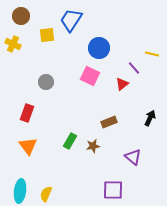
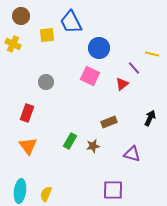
blue trapezoid: moved 2 px down; rotated 60 degrees counterclockwise
purple triangle: moved 1 px left, 3 px up; rotated 24 degrees counterclockwise
